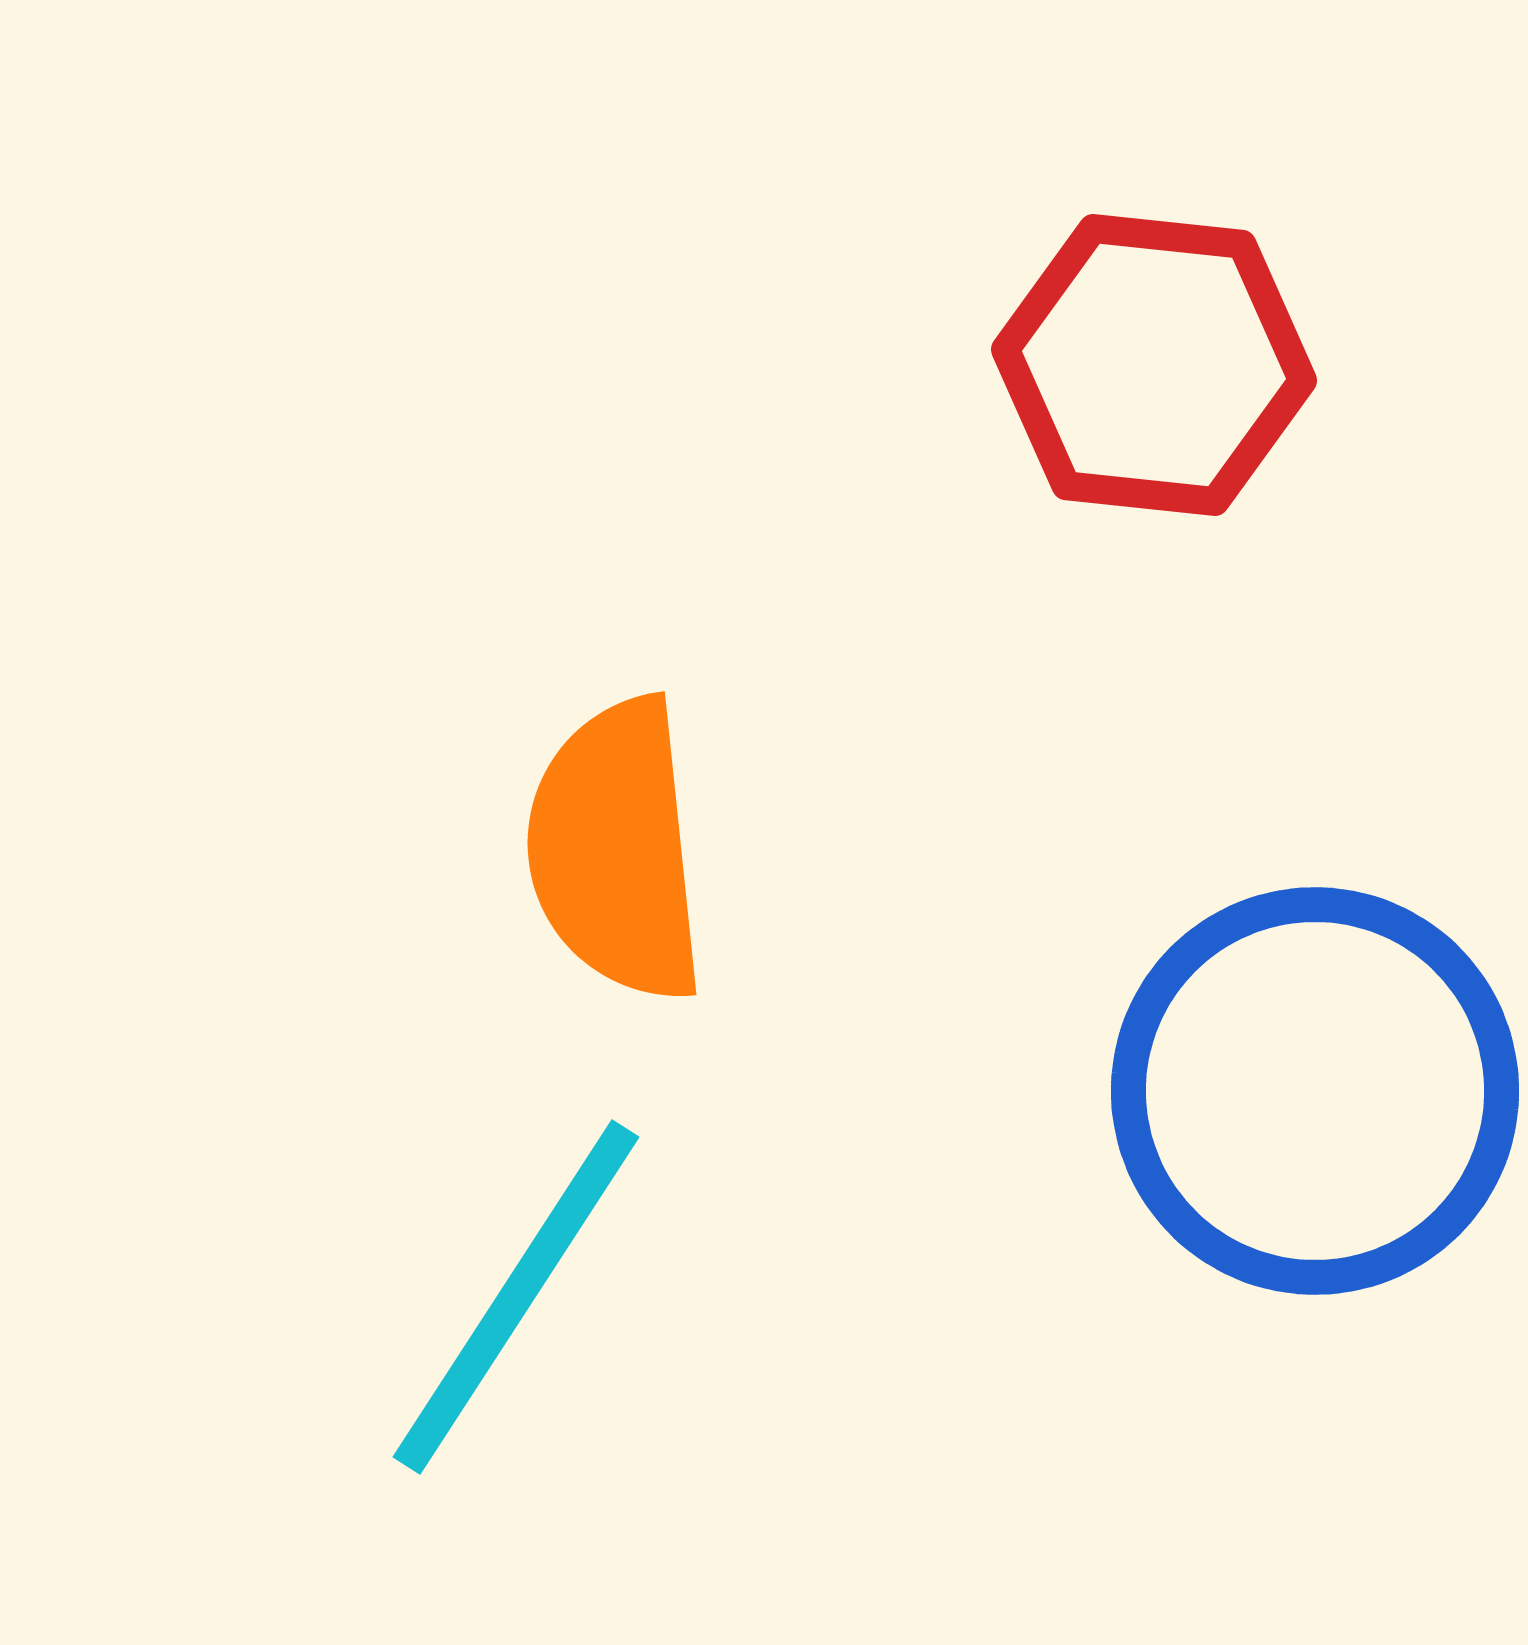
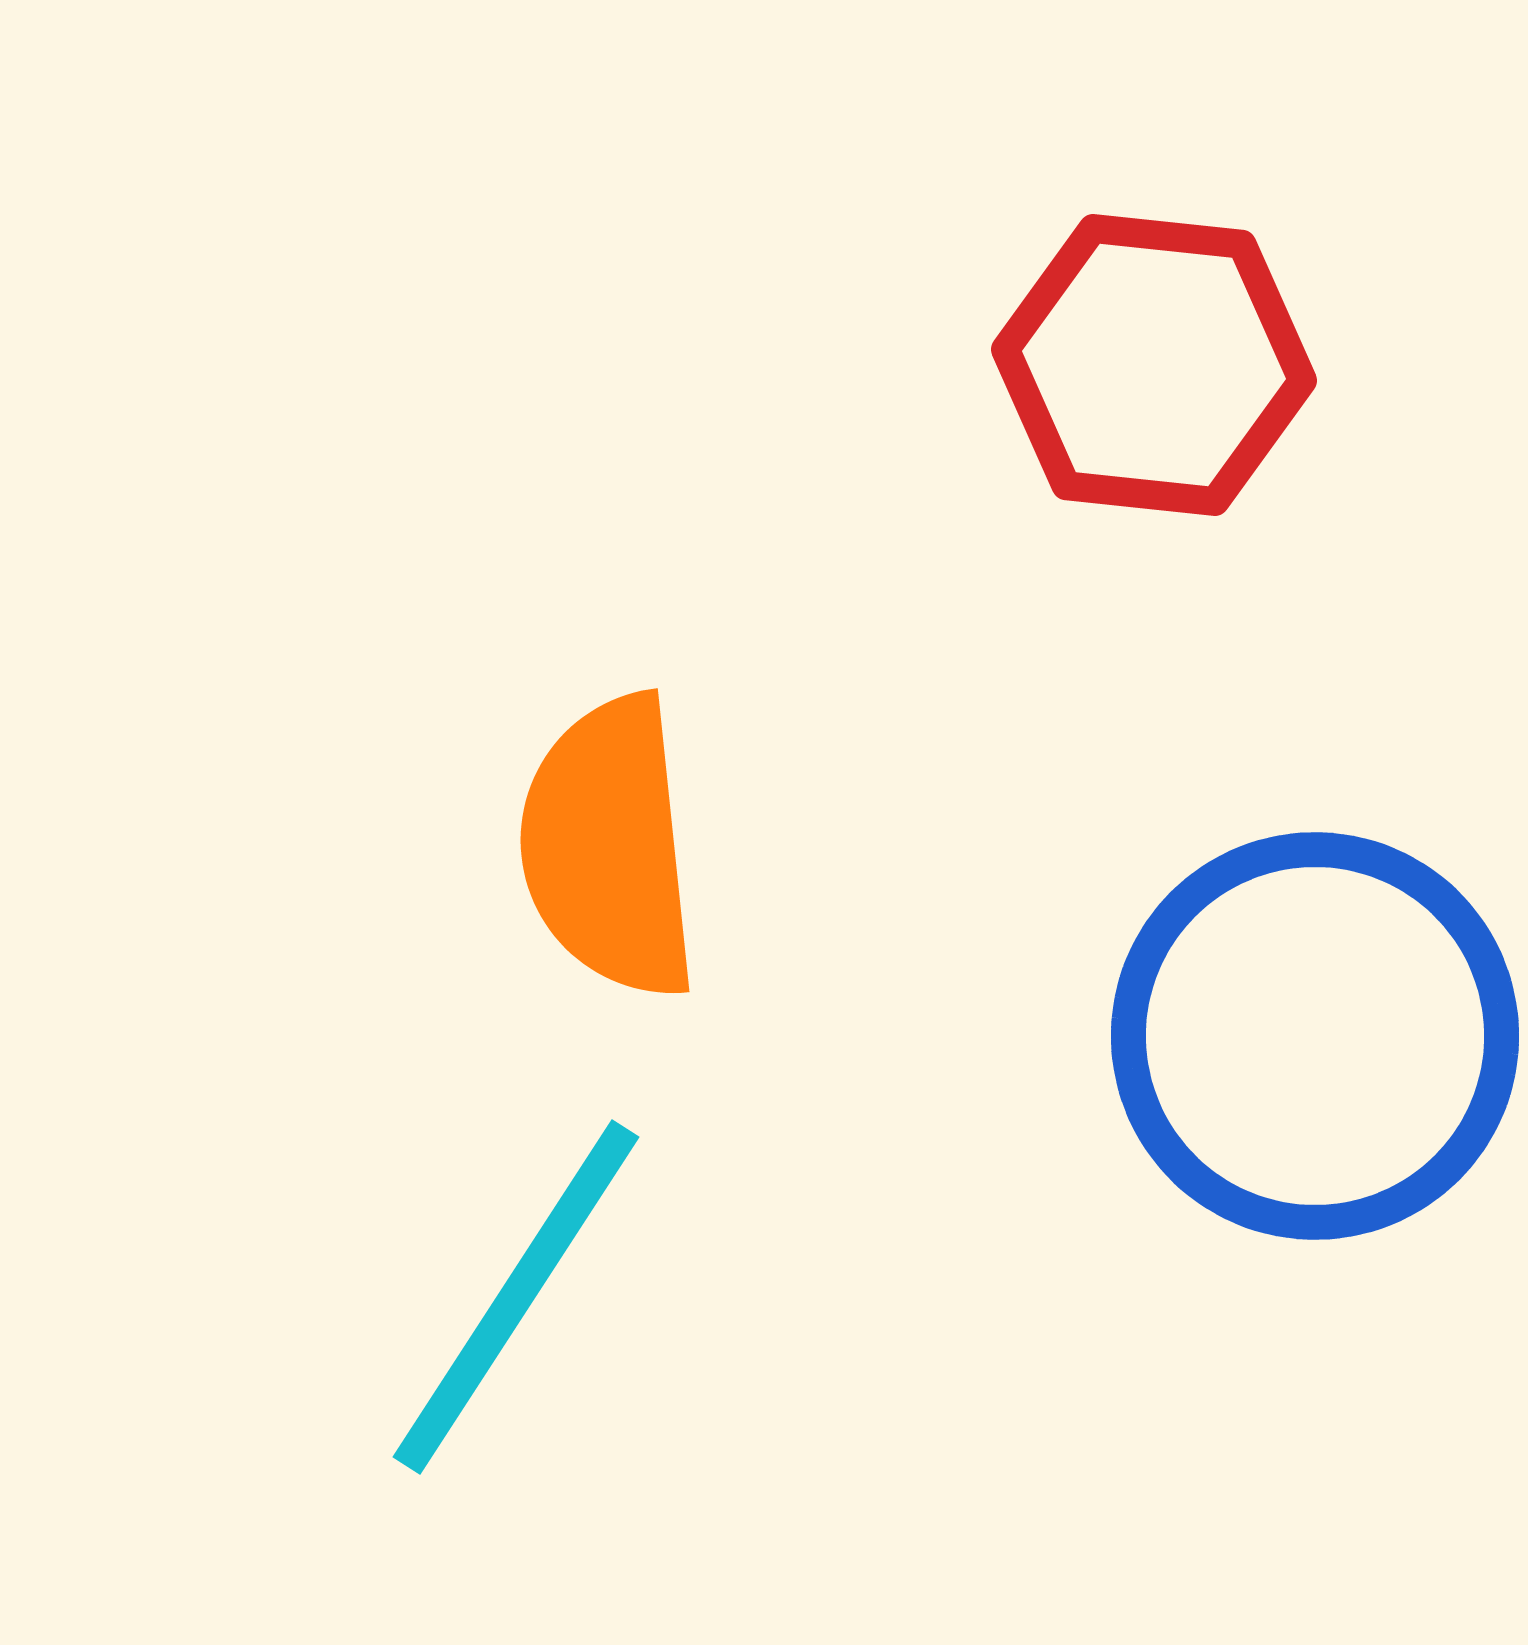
orange semicircle: moved 7 px left, 3 px up
blue circle: moved 55 px up
